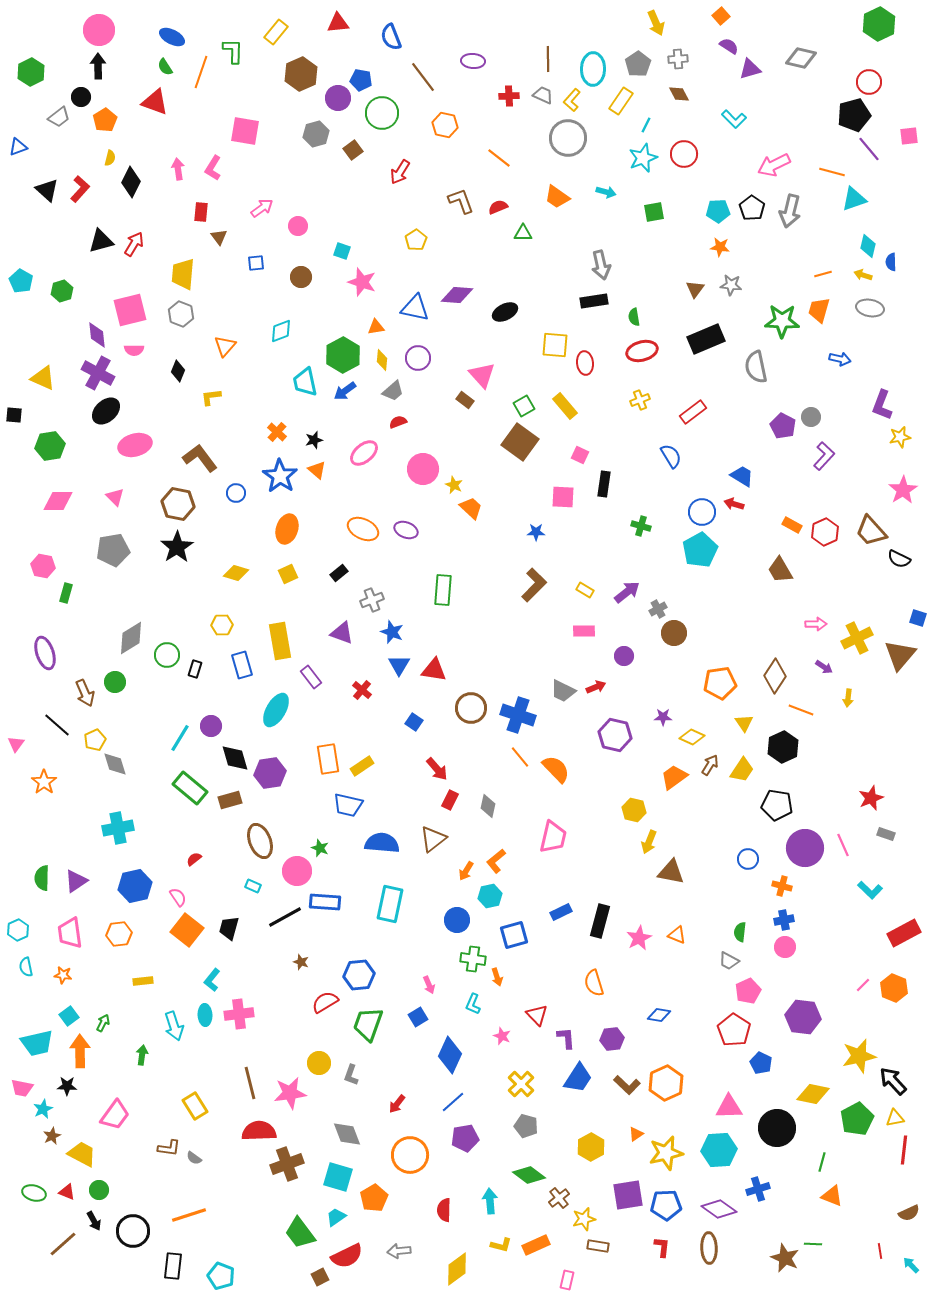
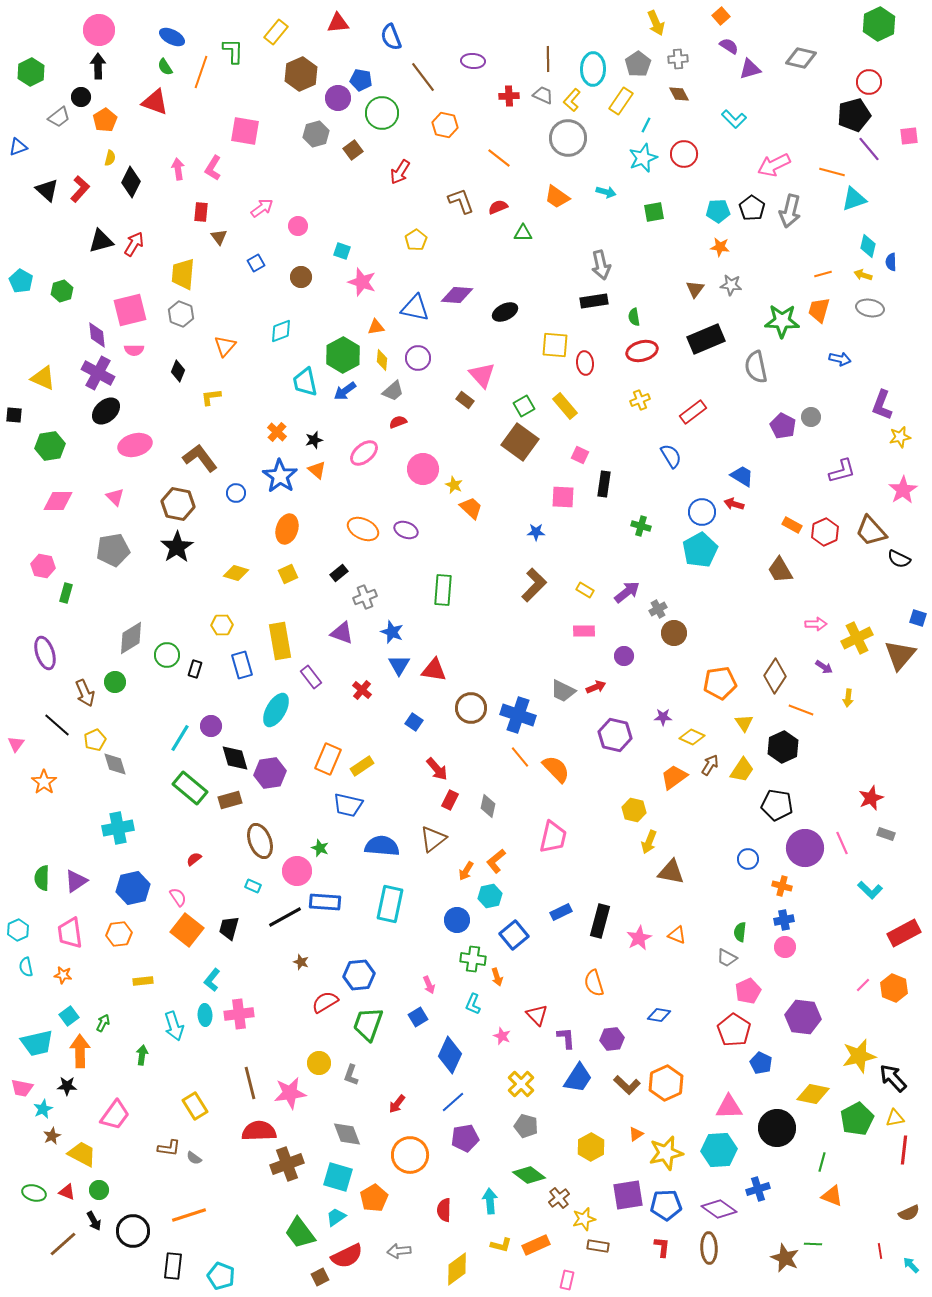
blue square at (256, 263): rotated 24 degrees counterclockwise
purple L-shape at (824, 456): moved 18 px right, 15 px down; rotated 32 degrees clockwise
gray cross at (372, 600): moved 7 px left, 3 px up
orange rectangle at (328, 759): rotated 32 degrees clockwise
blue semicircle at (382, 843): moved 3 px down
pink line at (843, 845): moved 1 px left, 2 px up
blue hexagon at (135, 886): moved 2 px left, 2 px down
blue square at (514, 935): rotated 24 degrees counterclockwise
gray trapezoid at (729, 961): moved 2 px left, 3 px up
black arrow at (893, 1081): moved 3 px up
